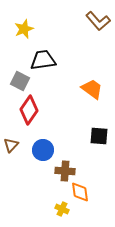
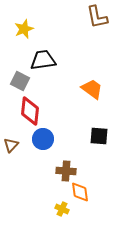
brown L-shape: moved 1 px left, 4 px up; rotated 30 degrees clockwise
red diamond: moved 1 px right, 1 px down; rotated 28 degrees counterclockwise
blue circle: moved 11 px up
brown cross: moved 1 px right
